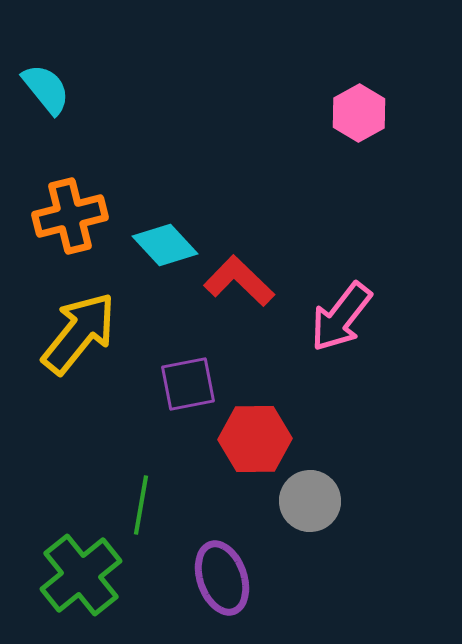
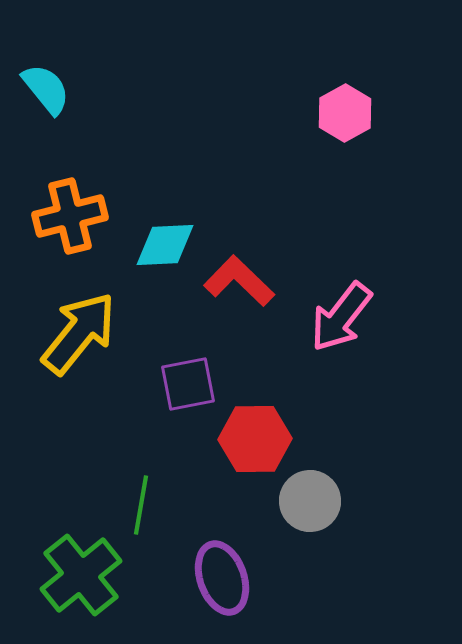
pink hexagon: moved 14 px left
cyan diamond: rotated 50 degrees counterclockwise
